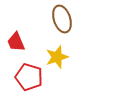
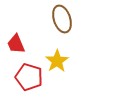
red trapezoid: moved 2 px down
yellow star: moved 4 px down; rotated 15 degrees counterclockwise
